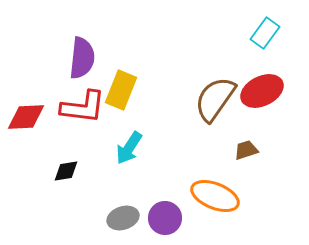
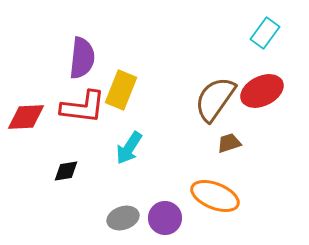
brown trapezoid: moved 17 px left, 7 px up
